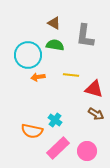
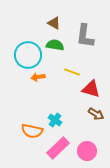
yellow line: moved 1 px right, 3 px up; rotated 14 degrees clockwise
red triangle: moved 3 px left
